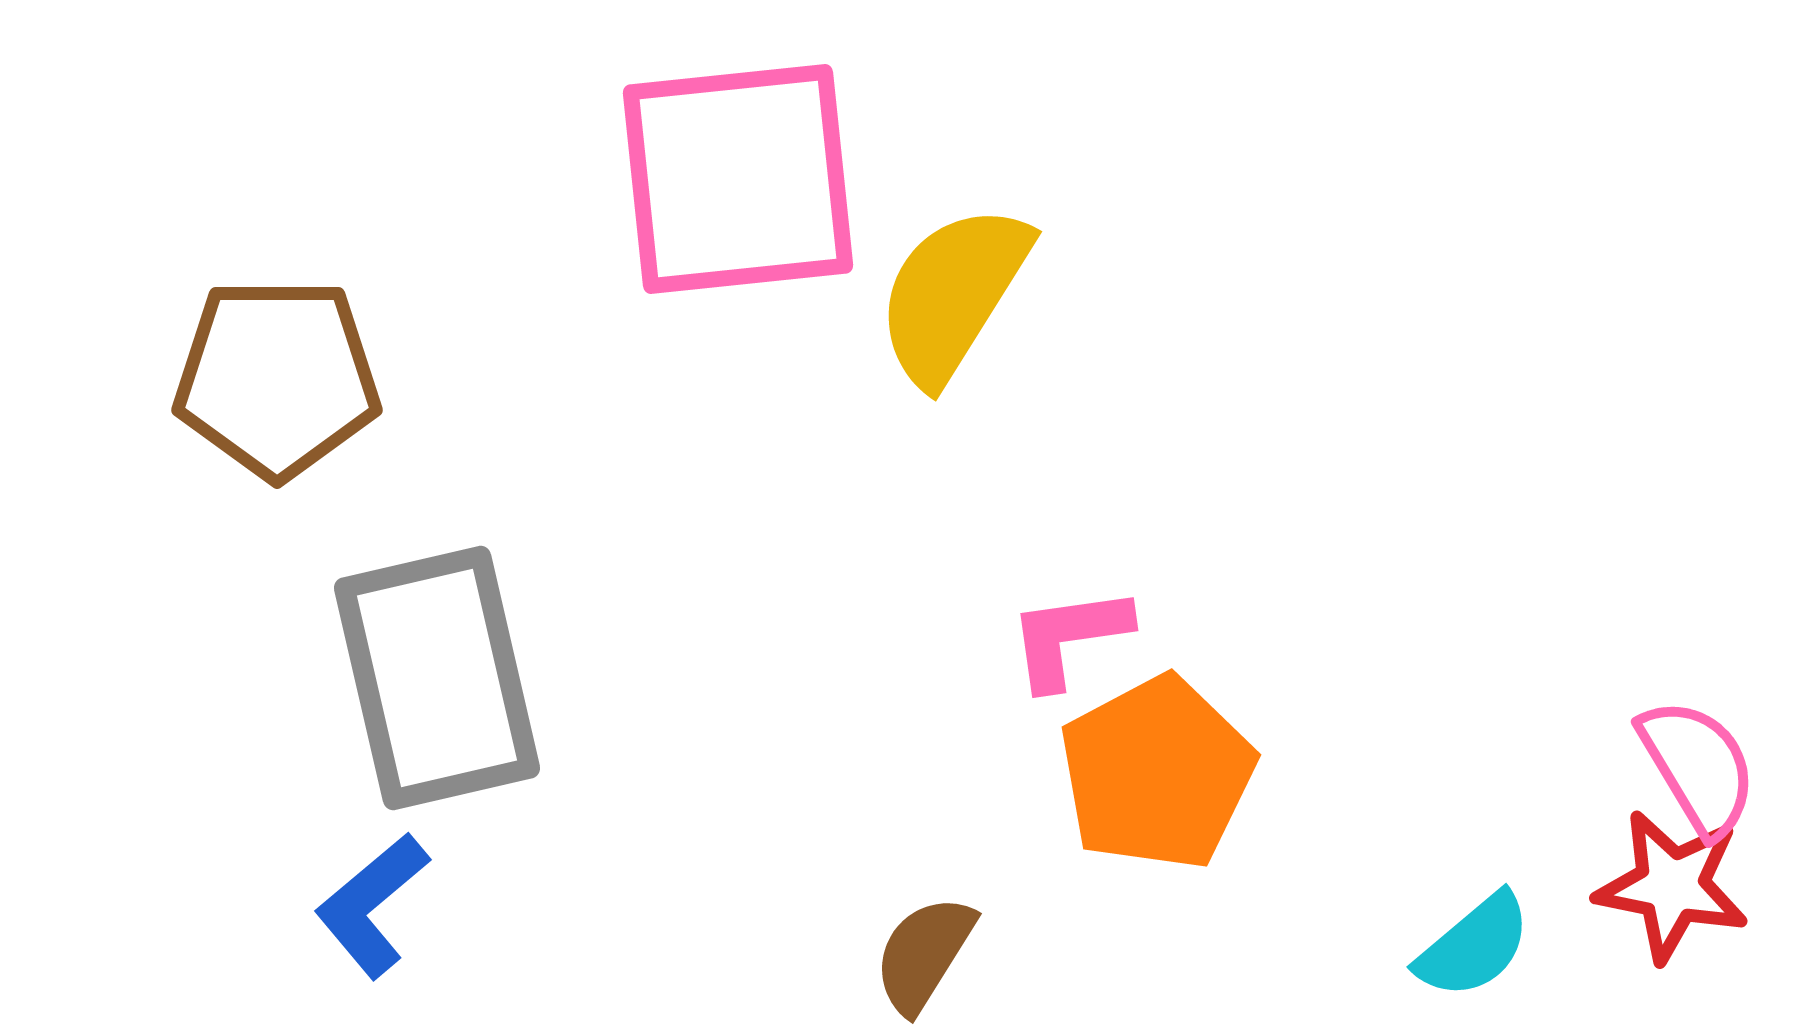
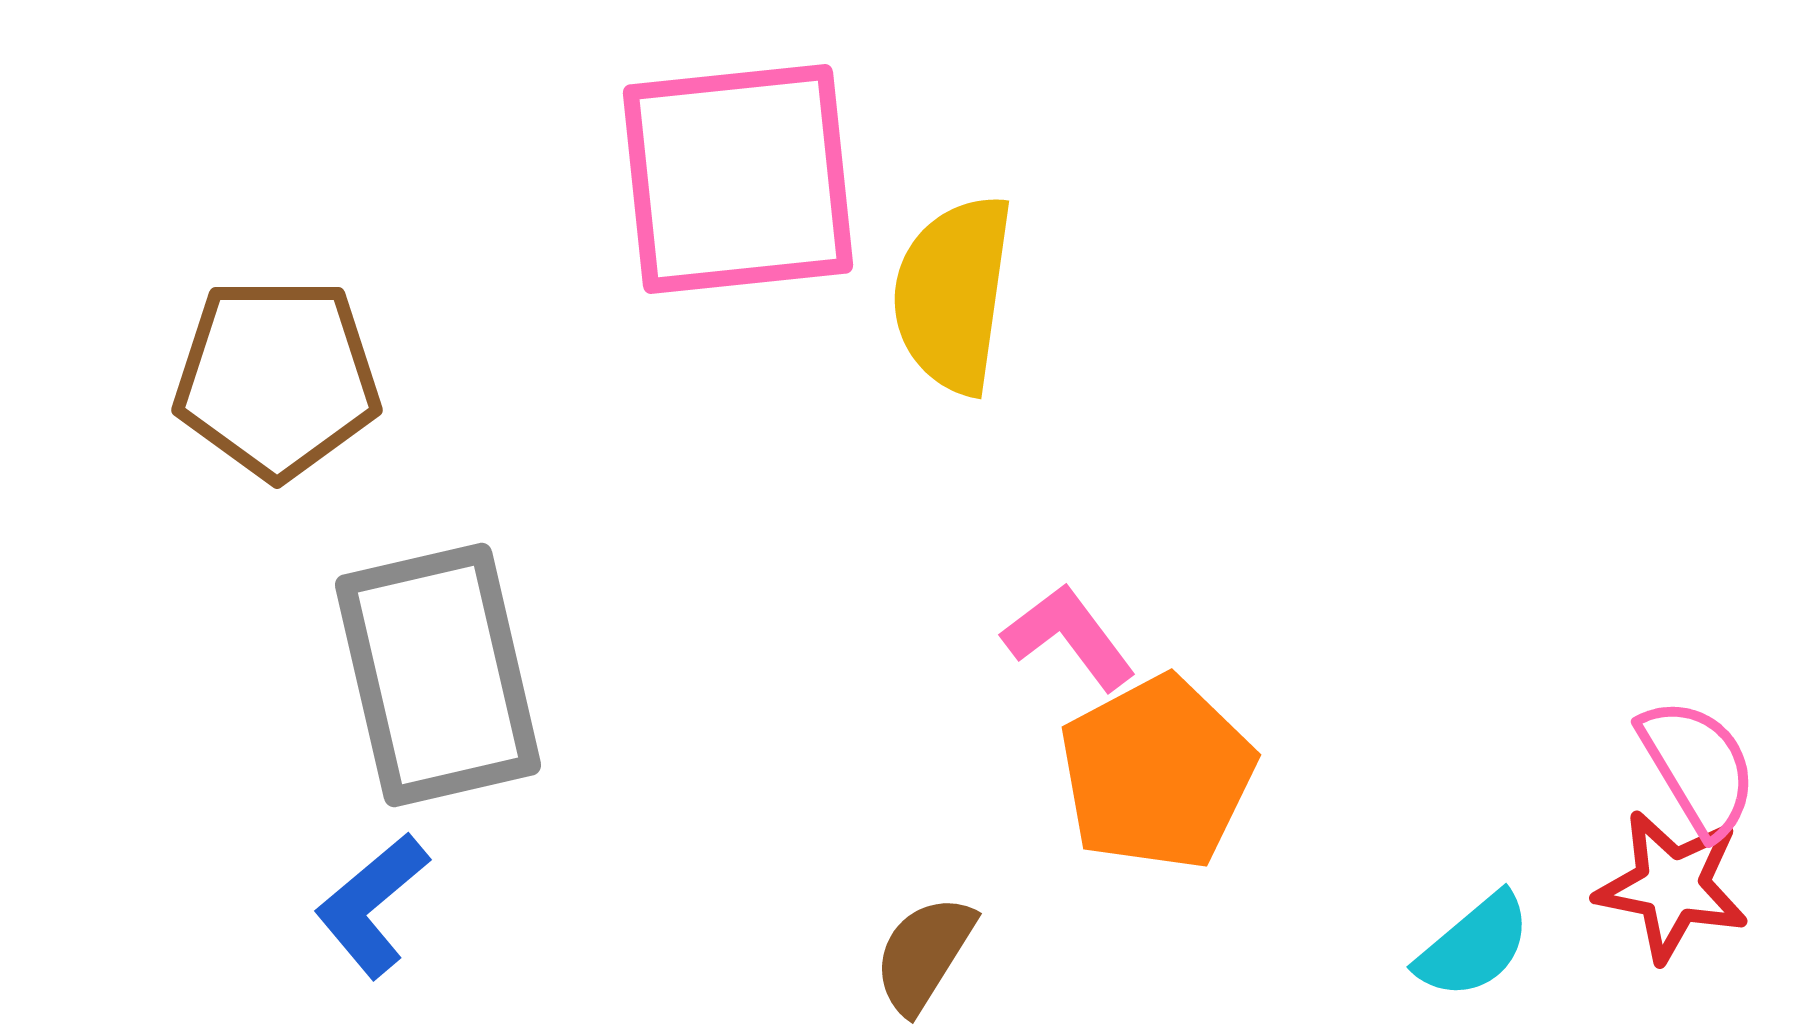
yellow semicircle: rotated 24 degrees counterclockwise
pink L-shape: rotated 61 degrees clockwise
gray rectangle: moved 1 px right, 3 px up
